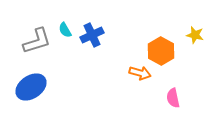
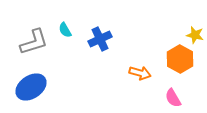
blue cross: moved 8 px right, 4 px down
gray L-shape: moved 3 px left, 1 px down
orange hexagon: moved 19 px right, 8 px down
pink semicircle: rotated 18 degrees counterclockwise
